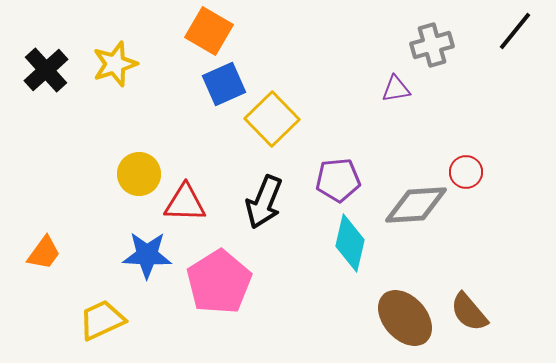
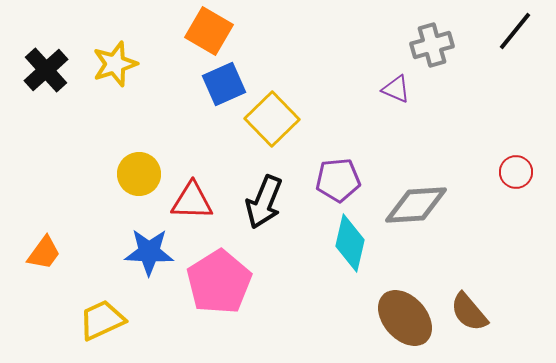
purple triangle: rotated 32 degrees clockwise
red circle: moved 50 px right
red triangle: moved 7 px right, 2 px up
blue star: moved 2 px right, 3 px up
